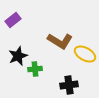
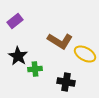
purple rectangle: moved 2 px right, 1 px down
black star: rotated 18 degrees counterclockwise
black cross: moved 3 px left, 3 px up; rotated 18 degrees clockwise
